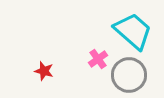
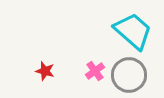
pink cross: moved 3 px left, 12 px down
red star: moved 1 px right
